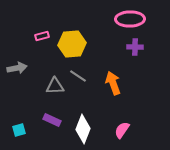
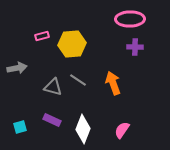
gray line: moved 4 px down
gray triangle: moved 2 px left, 1 px down; rotated 18 degrees clockwise
cyan square: moved 1 px right, 3 px up
